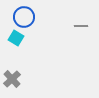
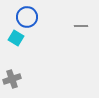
blue circle: moved 3 px right
gray cross: rotated 24 degrees clockwise
